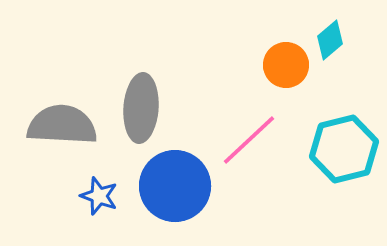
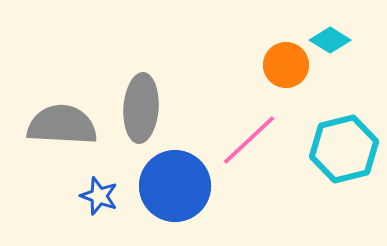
cyan diamond: rotated 72 degrees clockwise
